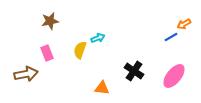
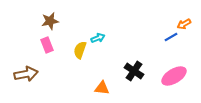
pink rectangle: moved 8 px up
pink ellipse: rotated 20 degrees clockwise
